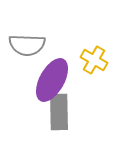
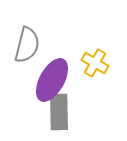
gray semicircle: rotated 78 degrees counterclockwise
yellow cross: moved 1 px right, 3 px down
